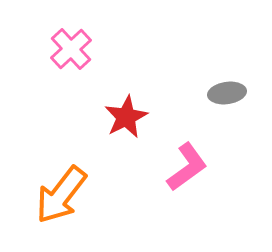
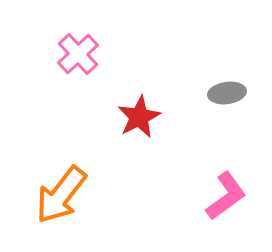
pink cross: moved 7 px right, 5 px down
red star: moved 13 px right
pink L-shape: moved 39 px right, 29 px down
